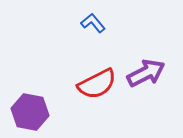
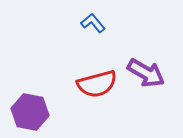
purple arrow: rotated 57 degrees clockwise
red semicircle: rotated 12 degrees clockwise
